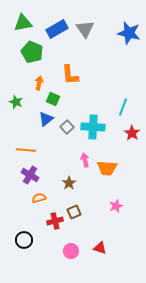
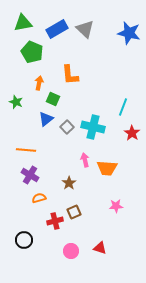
gray triangle: rotated 12 degrees counterclockwise
cyan cross: rotated 10 degrees clockwise
pink star: rotated 16 degrees clockwise
